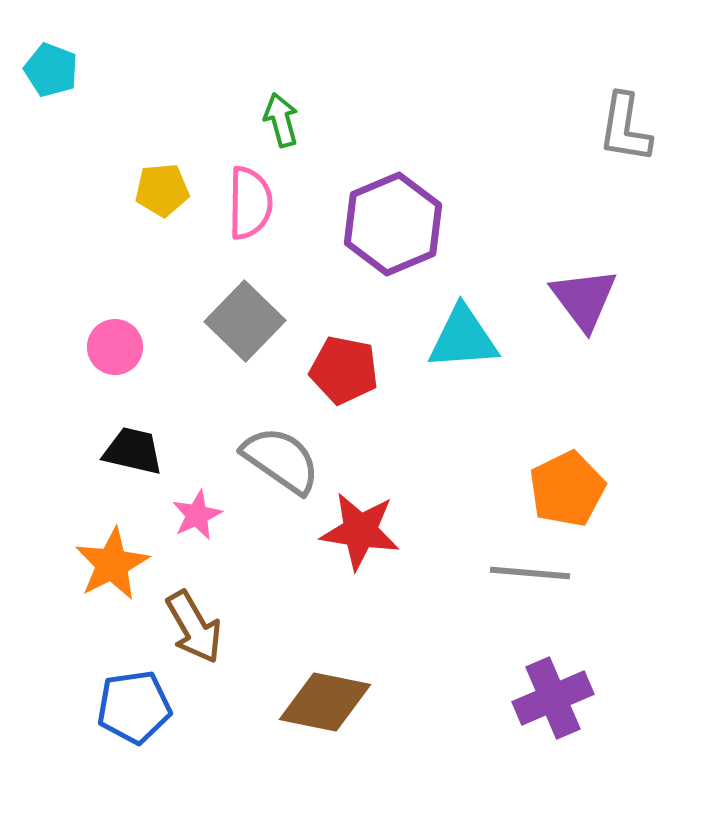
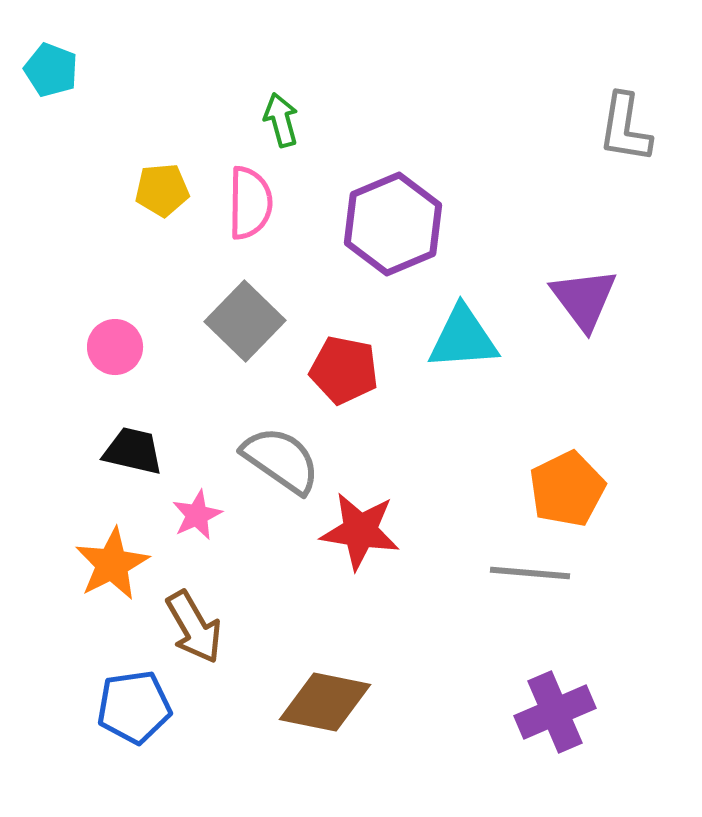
purple cross: moved 2 px right, 14 px down
